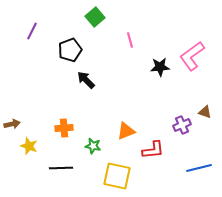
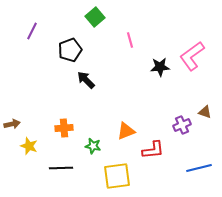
yellow square: rotated 20 degrees counterclockwise
